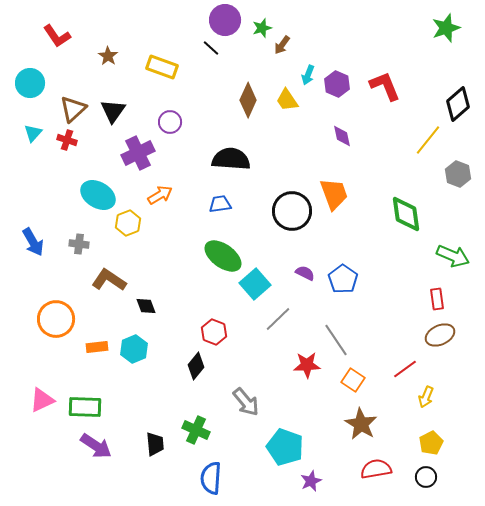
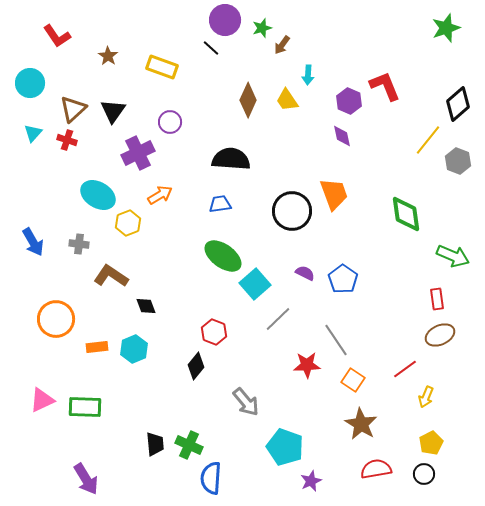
cyan arrow at (308, 75): rotated 18 degrees counterclockwise
purple hexagon at (337, 84): moved 12 px right, 17 px down
gray hexagon at (458, 174): moved 13 px up
brown L-shape at (109, 280): moved 2 px right, 4 px up
green cross at (196, 430): moved 7 px left, 15 px down
purple arrow at (96, 446): moved 10 px left, 33 px down; rotated 24 degrees clockwise
black circle at (426, 477): moved 2 px left, 3 px up
